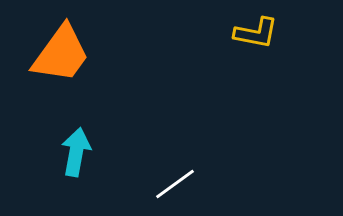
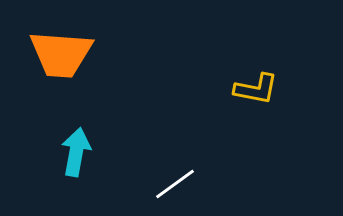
yellow L-shape: moved 56 px down
orange trapezoid: rotated 58 degrees clockwise
